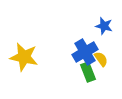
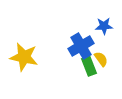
blue star: rotated 18 degrees counterclockwise
blue cross: moved 4 px left, 6 px up
green rectangle: moved 1 px right, 6 px up
